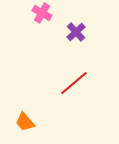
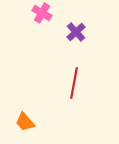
red line: rotated 40 degrees counterclockwise
